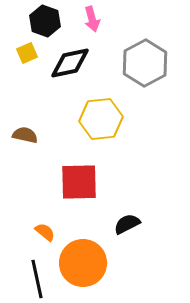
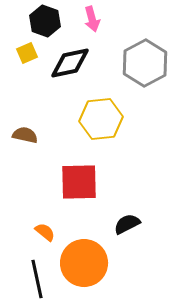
orange circle: moved 1 px right
